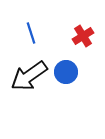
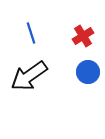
blue circle: moved 22 px right
